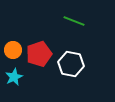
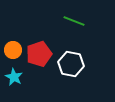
cyan star: rotated 18 degrees counterclockwise
